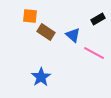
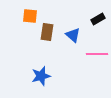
brown rectangle: moved 1 px right; rotated 66 degrees clockwise
pink line: moved 3 px right, 1 px down; rotated 30 degrees counterclockwise
blue star: moved 1 px up; rotated 18 degrees clockwise
